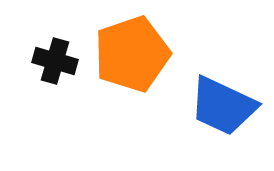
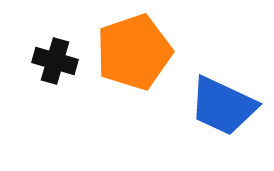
orange pentagon: moved 2 px right, 2 px up
